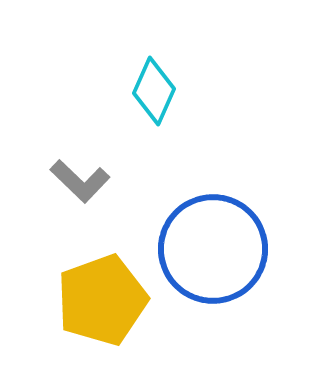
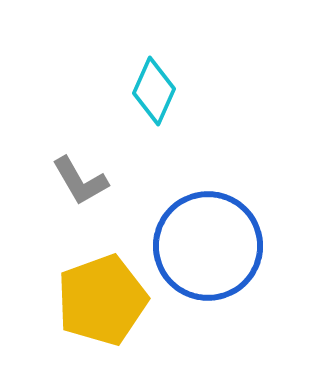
gray L-shape: rotated 16 degrees clockwise
blue circle: moved 5 px left, 3 px up
